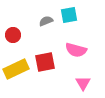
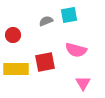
yellow rectangle: rotated 25 degrees clockwise
